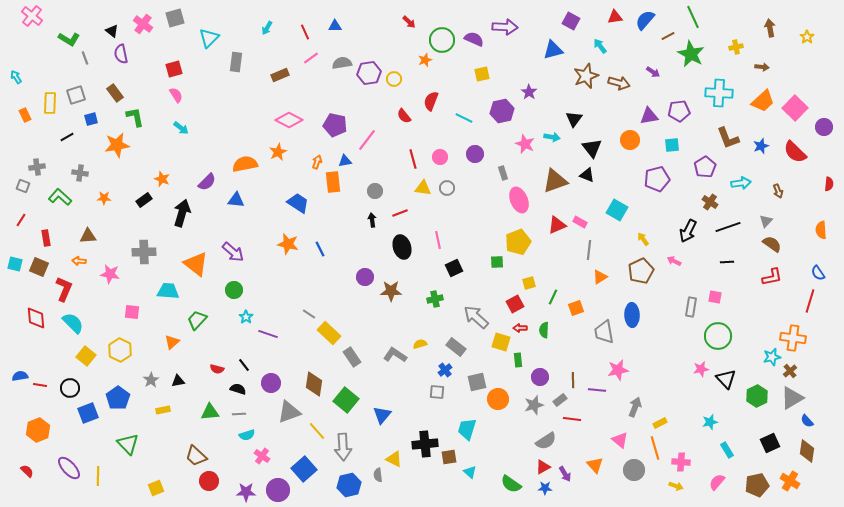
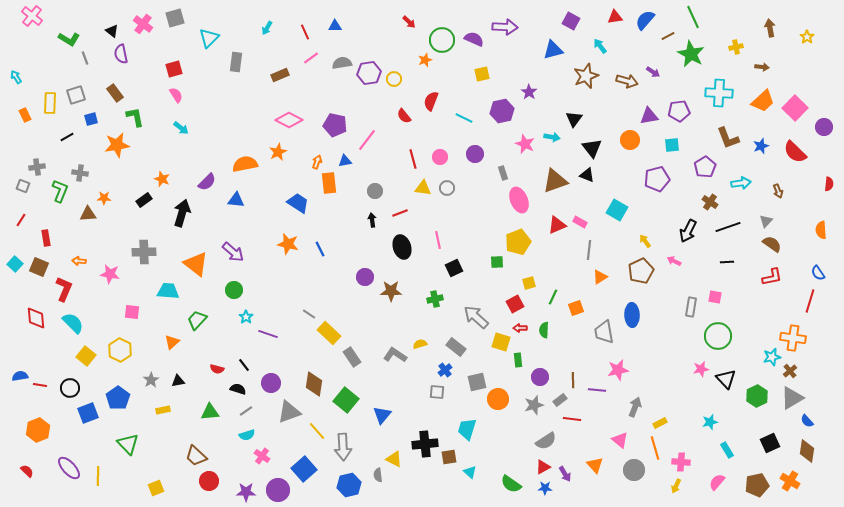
brown arrow at (619, 83): moved 8 px right, 2 px up
orange rectangle at (333, 182): moved 4 px left, 1 px down
green L-shape at (60, 197): moved 6 px up; rotated 70 degrees clockwise
brown triangle at (88, 236): moved 22 px up
yellow arrow at (643, 239): moved 2 px right, 2 px down
cyan square at (15, 264): rotated 28 degrees clockwise
gray line at (239, 414): moved 7 px right, 3 px up; rotated 32 degrees counterclockwise
yellow arrow at (676, 486): rotated 96 degrees clockwise
